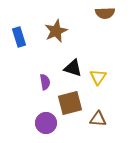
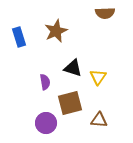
brown triangle: moved 1 px right, 1 px down
